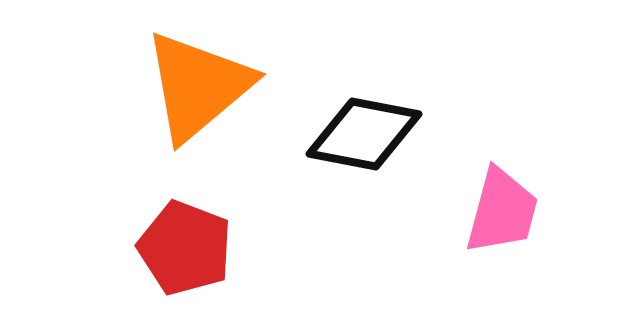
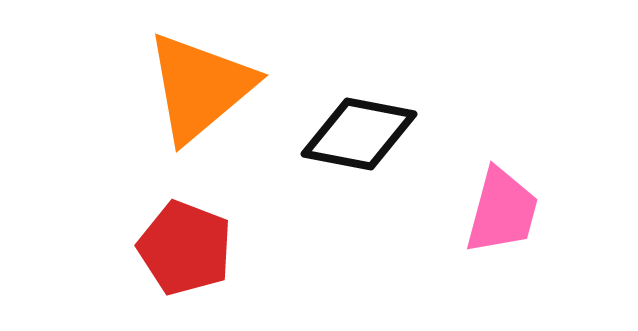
orange triangle: moved 2 px right, 1 px down
black diamond: moved 5 px left
